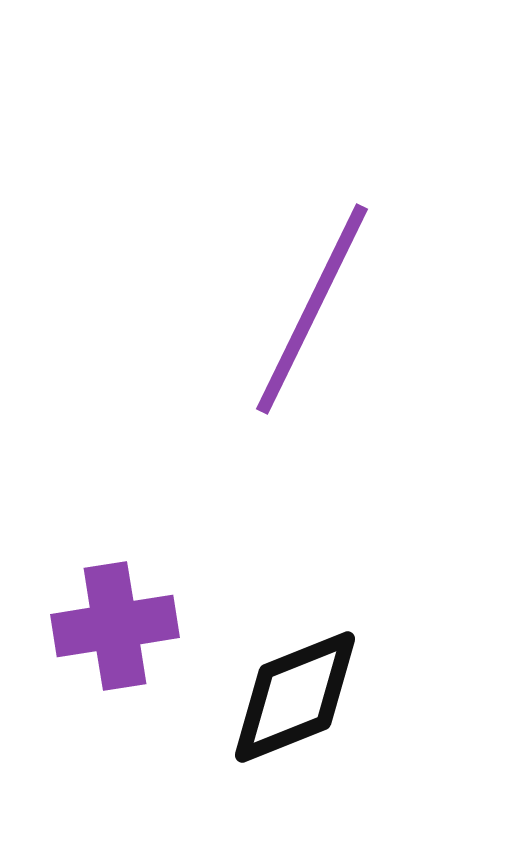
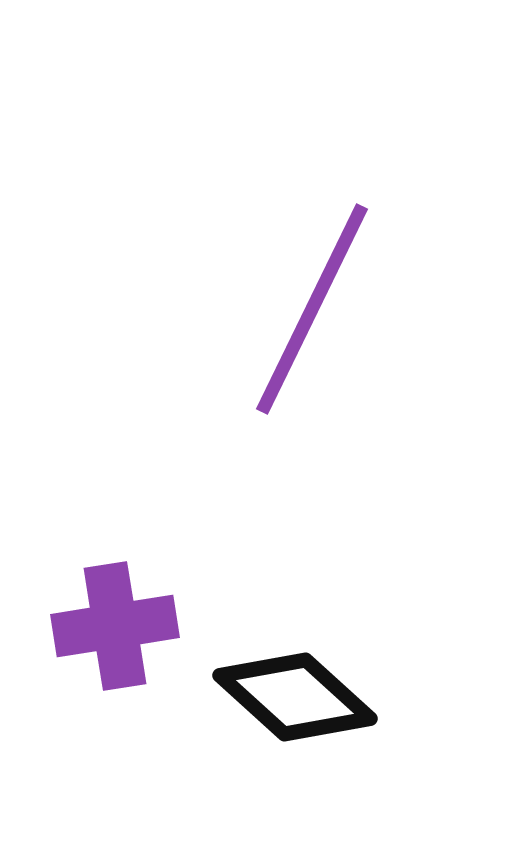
black diamond: rotated 64 degrees clockwise
